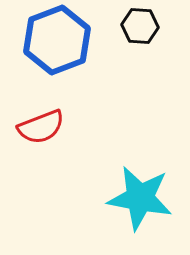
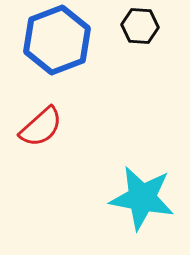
red semicircle: rotated 21 degrees counterclockwise
cyan star: moved 2 px right
